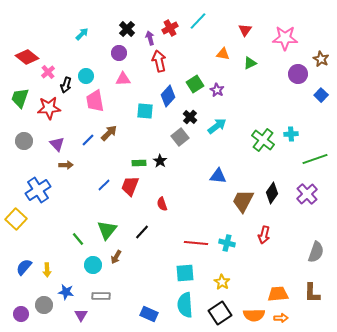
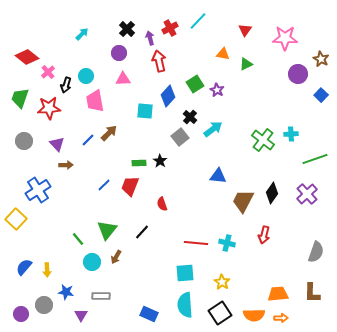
green triangle at (250, 63): moved 4 px left, 1 px down
cyan arrow at (217, 126): moved 4 px left, 3 px down
cyan circle at (93, 265): moved 1 px left, 3 px up
